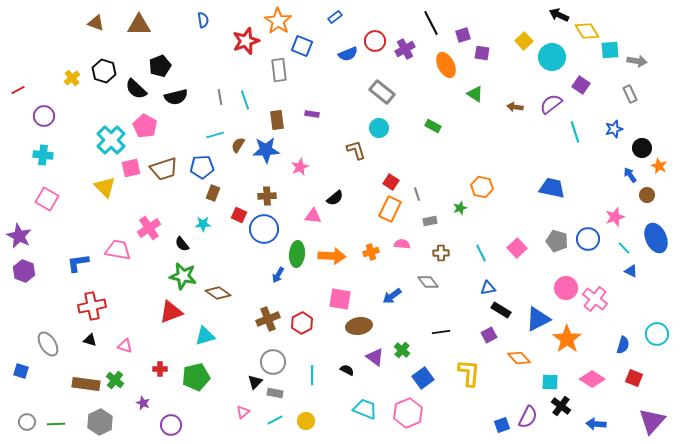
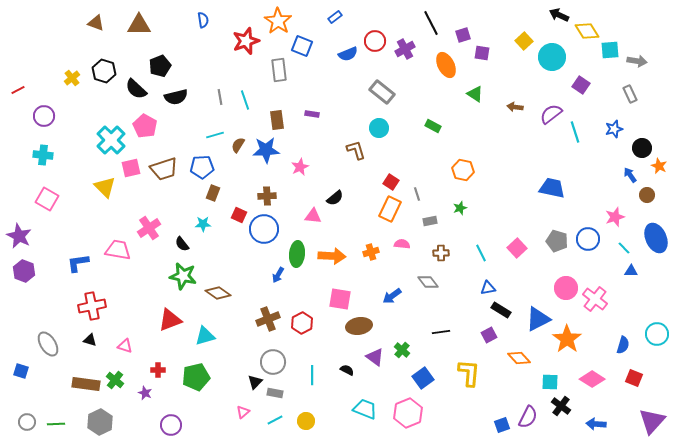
purple semicircle at (551, 104): moved 10 px down
orange hexagon at (482, 187): moved 19 px left, 17 px up
blue triangle at (631, 271): rotated 24 degrees counterclockwise
red triangle at (171, 312): moved 1 px left, 8 px down
red cross at (160, 369): moved 2 px left, 1 px down
purple star at (143, 403): moved 2 px right, 10 px up
